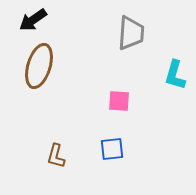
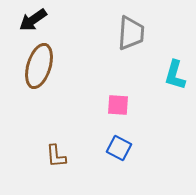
pink square: moved 1 px left, 4 px down
blue square: moved 7 px right, 1 px up; rotated 35 degrees clockwise
brown L-shape: rotated 20 degrees counterclockwise
